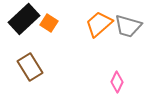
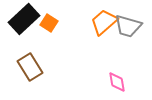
orange trapezoid: moved 5 px right, 2 px up
pink diamond: rotated 35 degrees counterclockwise
